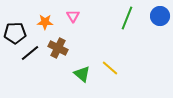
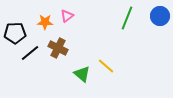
pink triangle: moved 6 px left; rotated 24 degrees clockwise
yellow line: moved 4 px left, 2 px up
